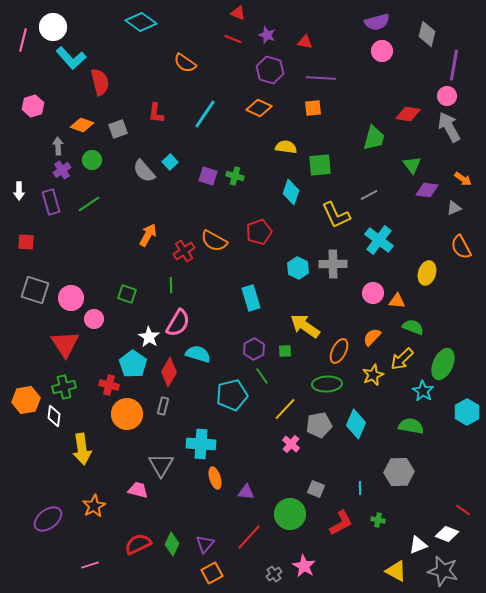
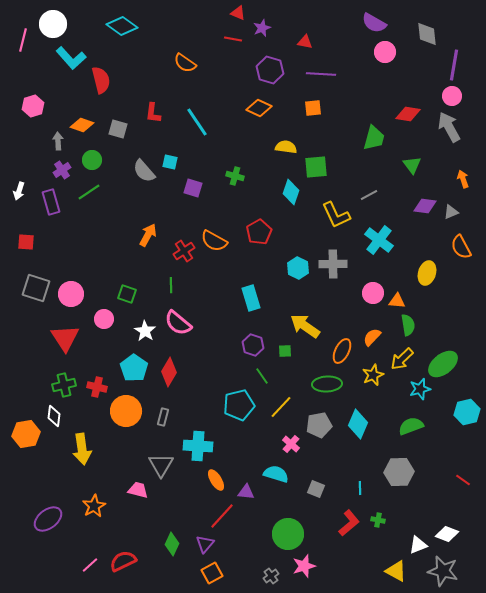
cyan diamond at (141, 22): moved 19 px left, 4 px down
purple semicircle at (377, 22): moved 3 px left, 1 px down; rotated 45 degrees clockwise
white circle at (53, 27): moved 3 px up
gray diamond at (427, 34): rotated 20 degrees counterclockwise
purple star at (267, 35): moved 5 px left, 7 px up; rotated 30 degrees clockwise
red line at (233, 39): rotated 12 degrees counterclockwise
pink circle at (382, 51): moved 3 px right, 1 px down
purple line at (321, 78): moved 4 px up
red semicircle at (100, 82): moved 1 px right, 2 px up
pink circle at (447, 96): moved 5 px right
red L-shape at (156, 113): moved 3 px left
cyan line at (205, 114): moved 8 px left, 8 px down; rotated 68 degrees counterclockwise
gray square at (118, 129): rotated 36 degrees clockwise
gray arrow at (58, 146): moved 5 px up
cyan square at (170, 162): rotated 35 degrees counterclockwise
green square at (320, 165): moved 4 px left, 2 px down
purple square at (208, 176): moved 15 px left, 12 px down
orange arrow at (463, 179): rotated 144 degrees counterclockwise
purple diamond at (427, 190): moved 2 px left, 16 px down
white arrow at (19, 191): rotated 18 degrees clockwise
green line at (89, 204): moved 12 px up
gray triangle at (454, 208): moved 3 px left, 4 px down
red pentagon at (259, 232): rotated 10 degrees counterclockwise
gray square at (35, 290): moved 1 px right, 2 px up
pink circle at (71, 298): moved 4 px up
pink circle at (94, 319): moved 10 px right
pink semicircle at (178, 323): rotated 100 degrees clockwise
green semicircle at (413, 327): moved 5 px left, 2 px up; rotated 60 degrees clockwise
white star at (149, 337): moved 4 px left, 6 px up
red triangle at (65, 344): moved 6 px up
purple hexagon at (254, 349): moved 1 px left, 4 px up; rotated 15 degrees counterclockwise
orange ellipse at (339, 351): moved 3 px right
cyan semicircle at (198, 354): moved 78 px right, 120 px down
cyan pentagon at (133, 364): moved 1 px right, 4 px down
green ellipse at (443, 364): rotated 28 degrees clockwise
red cross at (109, 385): moved 12 px left, 2 px down
green cross at (64, 387): moved 2 px up
cyan star at (423, 391): moved 3 px left, 2 px up; rotated 25 degrees clockwise
cyan pentagon at (232, 395): moved 7 px right, 10 px down
orange hexagon at (26, 400): moved 34 px down
gray rectangle at (163, 406): moved 11 px down
yellow line at (285, 409): moved 4 px left, 2 px up
cyan hexagon at (467, 412): rotated 15 degrees clockwise
orange circle at (127, 414): moved 1 px left, 3 px up
cyan diamond at (356, 424): moved 2 px right
green semicircle at (411, 426): rotated 30 degrees counterclockwise
cyan cross at (201, 444): moved 3 px left, 2 px down
orange ellipse at (215, 478): moved 1 px right, 2 px down; rotated 15 degrees counterclockwise
red line at (463, 510): moved 30 px up
green circle at (290, 514): moved 2 px left, 20 px down
red L-shape at (341, 523): moved 8 px right; rotated 12 degrees counterclockwise
red line at (249, 537): moved 27 px left, 21 px up
red semicircle at (138, 544): moved 15 px left, 17 px down
pink line at (90, 565): rotated 24 degrees counterclockwise
pink star at (304, 566): rotated 25 degrees clockwise
gray cross at (274, 574): moved 3 px left, 2 px down
